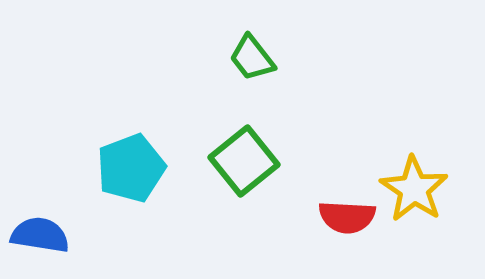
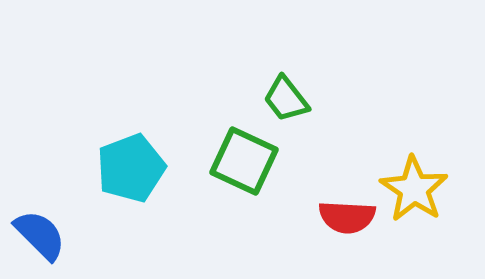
green trapezoid: moved 34 px right, 41 px down
green square: rotated 26 degrees counterclockwise
blue semicircle: rotated 36 degrees clockwise
